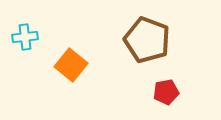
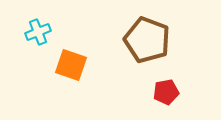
cyan cross: moved 13 px right, 5 px up; rotated 15 degrees counterclockwise
orange square: rotated 20 degrees counterclockwise
